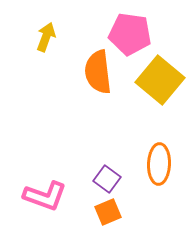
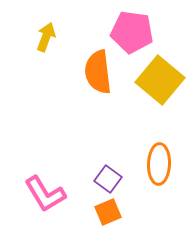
pink pentagon: moved 2 px right, 2 px up
purple square: moved 1 px right
pink L-shape: moved 2 px up; rotated 39 degrees clockwise
